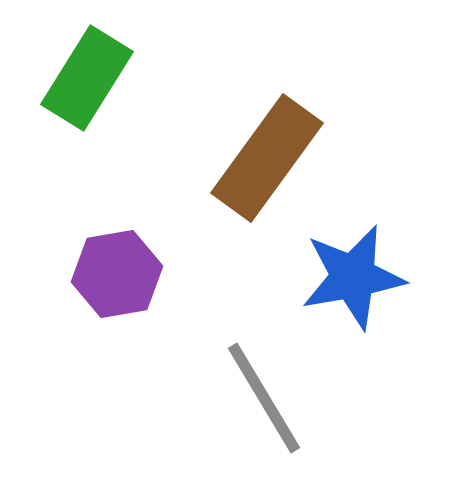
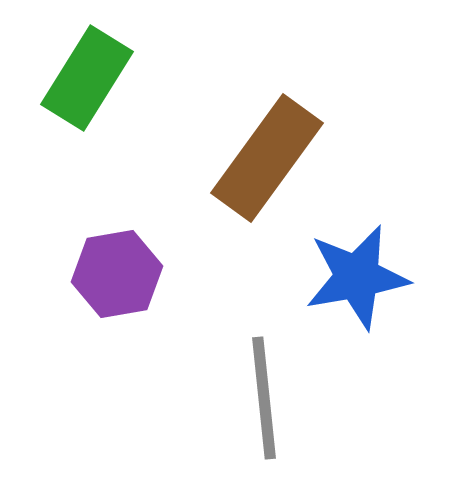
blue star: moved 4 px right
gray line: rotated 25 degrees clockwise
